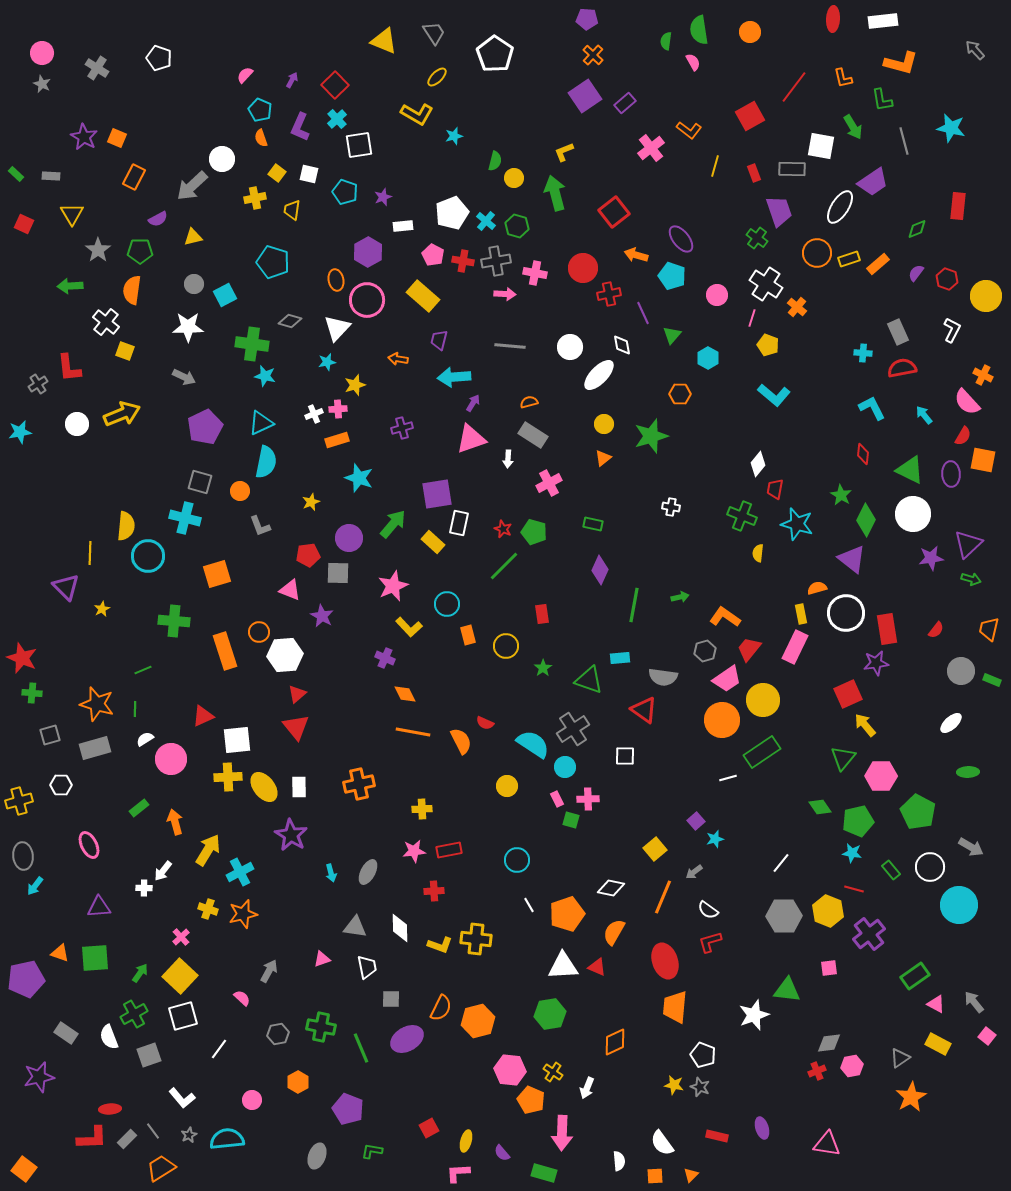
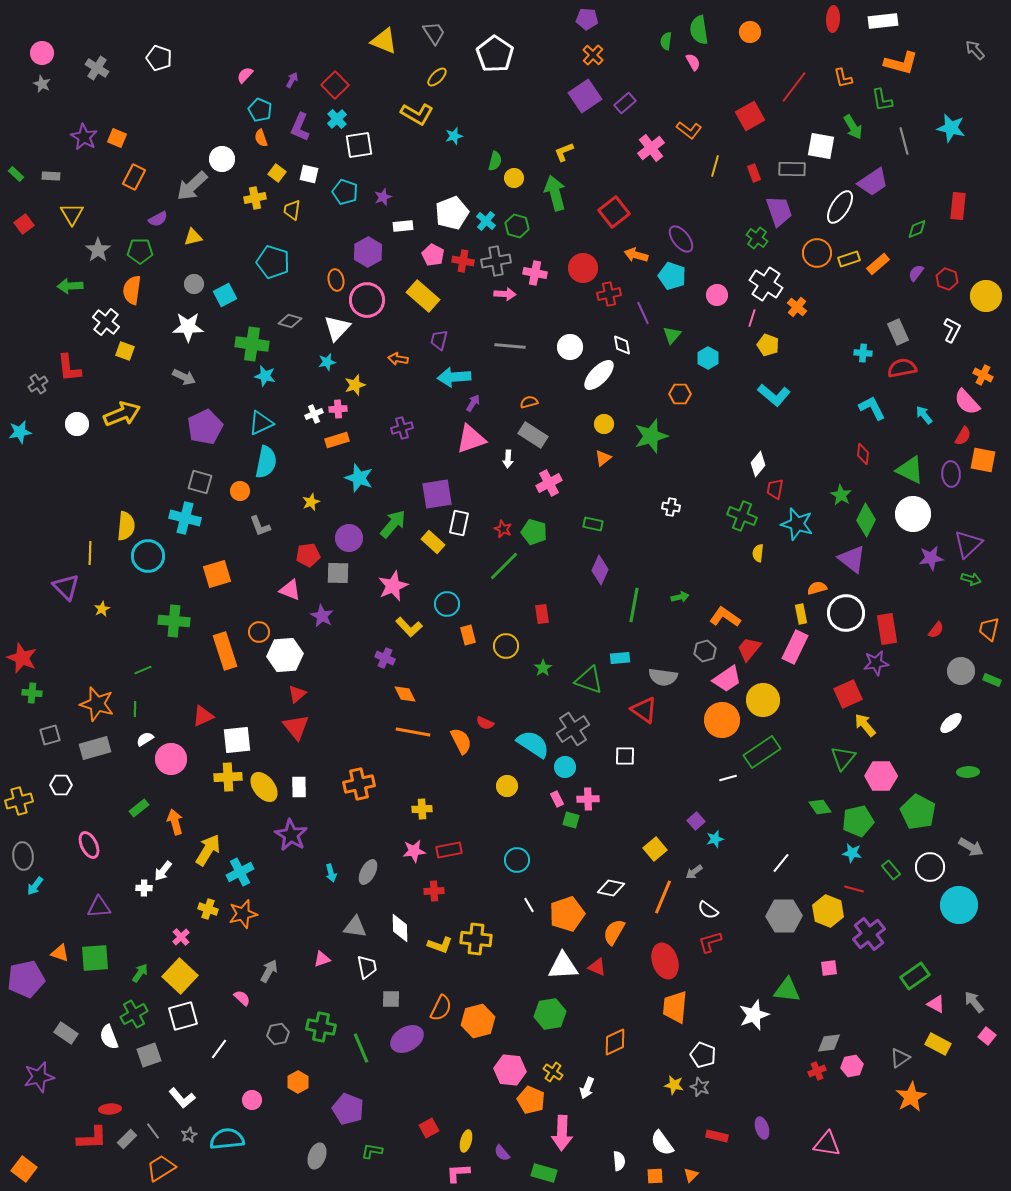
red square at (24, 224): rotated 30 degrees clockwise
